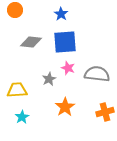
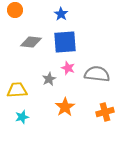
cyan star: rotated 16 degrees clockwise
